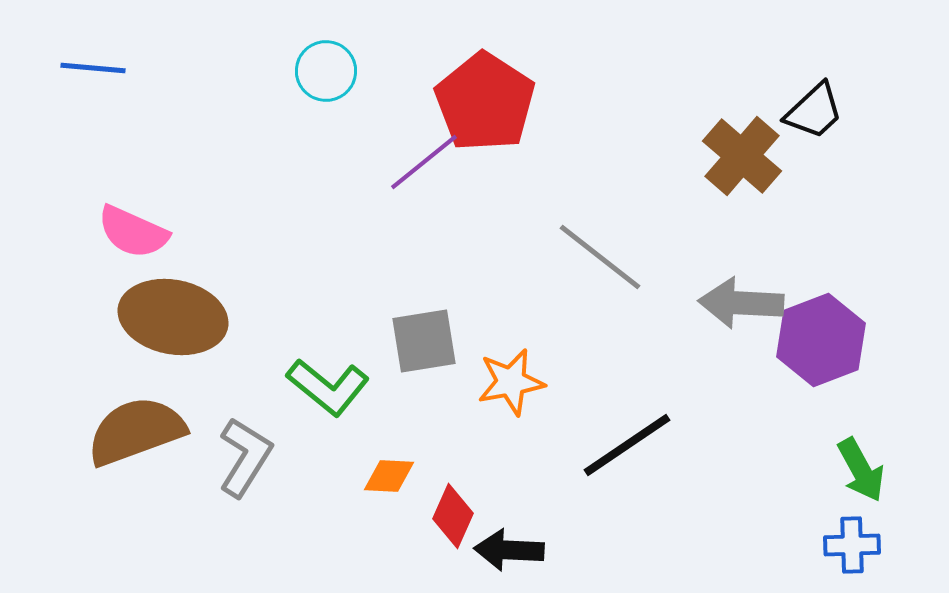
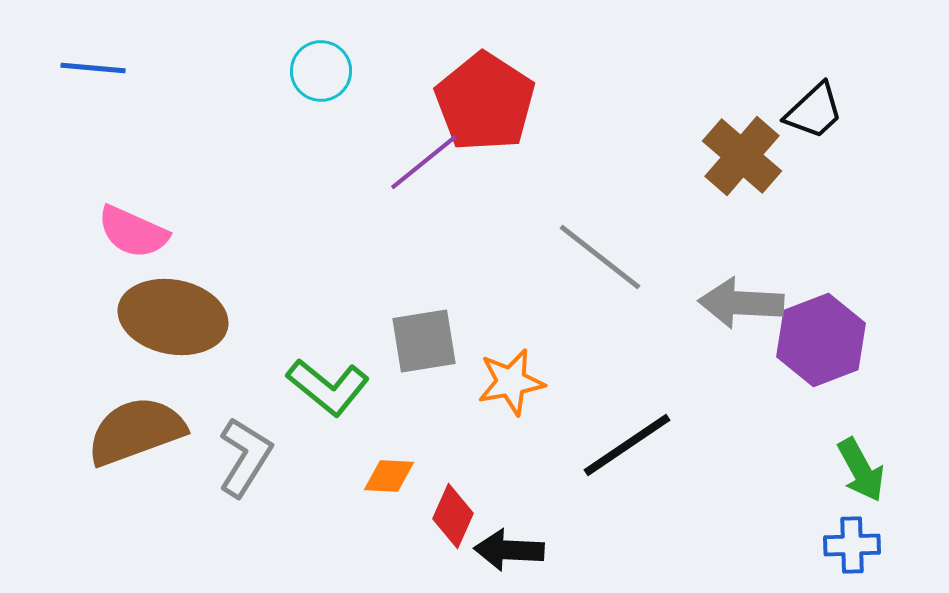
cyan circle: moved 5 px left
